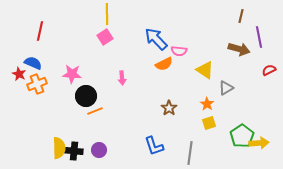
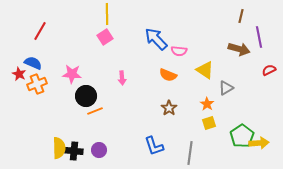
red line: rotated 18 degrees clockwise
orange semicircle: moved 4 px right, 11 px down; rotated 48 degrees clockwise
